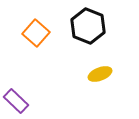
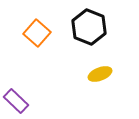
black hexagon: moved 1 px right, 1 px down
orange square: moved 1 px right
